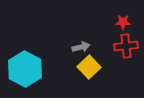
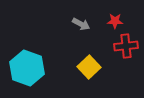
red star: moved 8 px left, 1 px up
gray arrow: moved 23 px up; rotated 42 degrees clockwise
cyan hexagon: moved 2 px right, 1 px up; rotated 8 degrees counterclockwise
